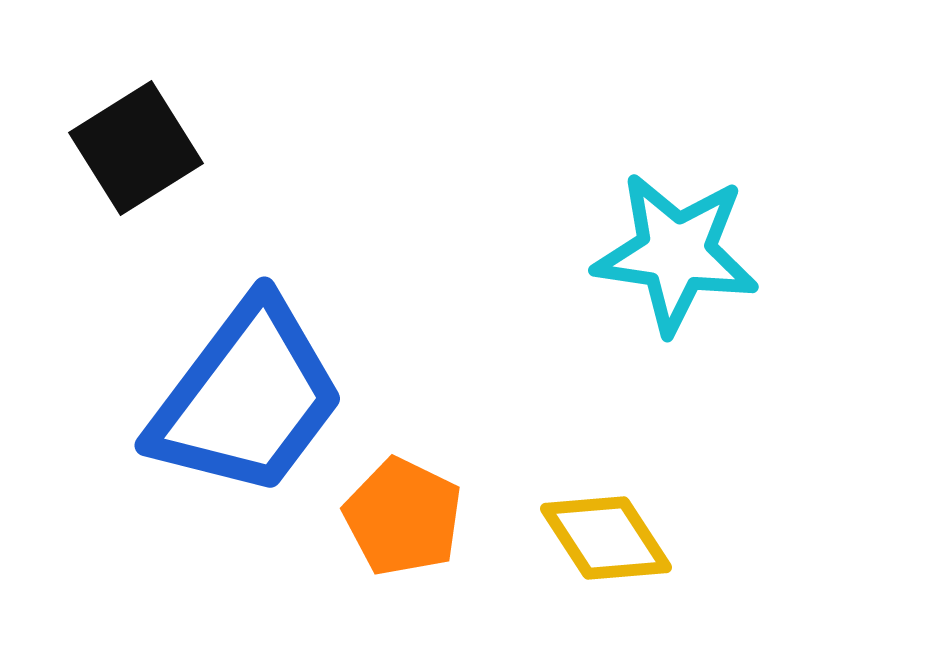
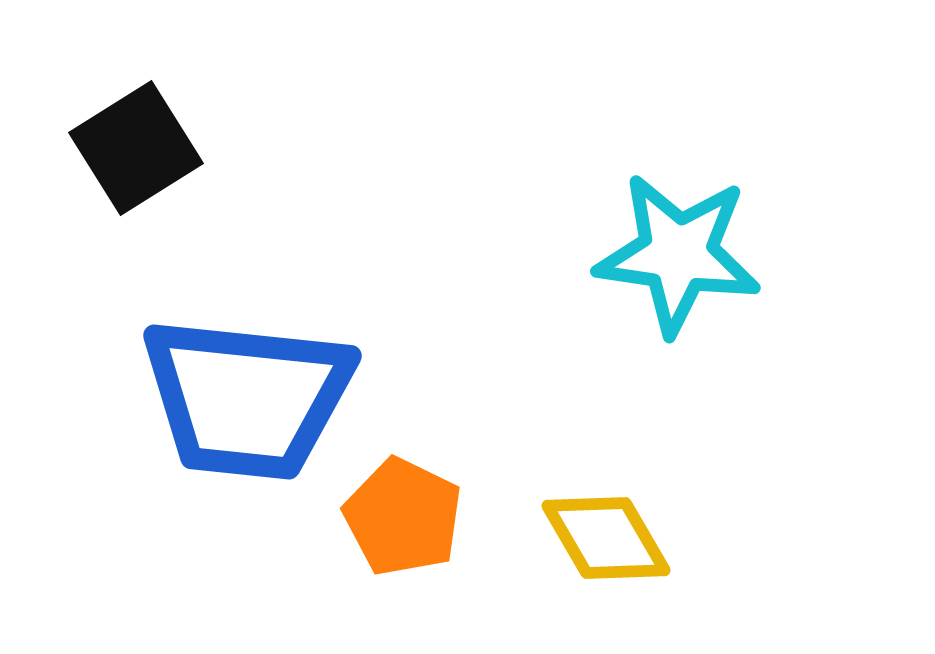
cyan star: moved 2 px right, 1 px down
blue trapezoid: rotated 59 degrees clockwise
yellow diamond: rotated 3 degrees clockwise
